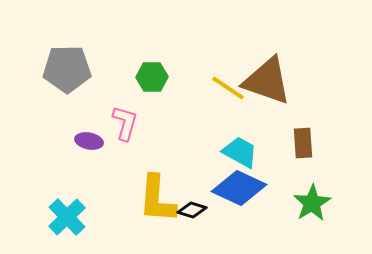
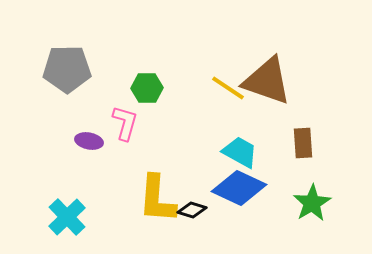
green hexagon: moved 5 px left, 11 px down
